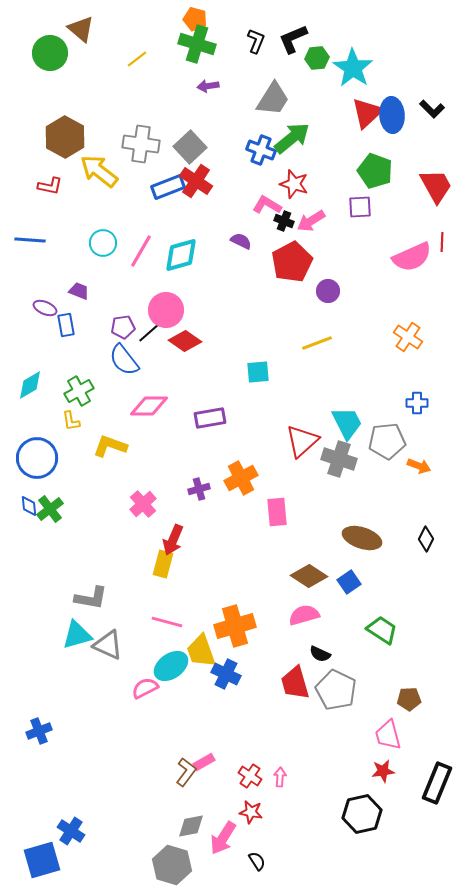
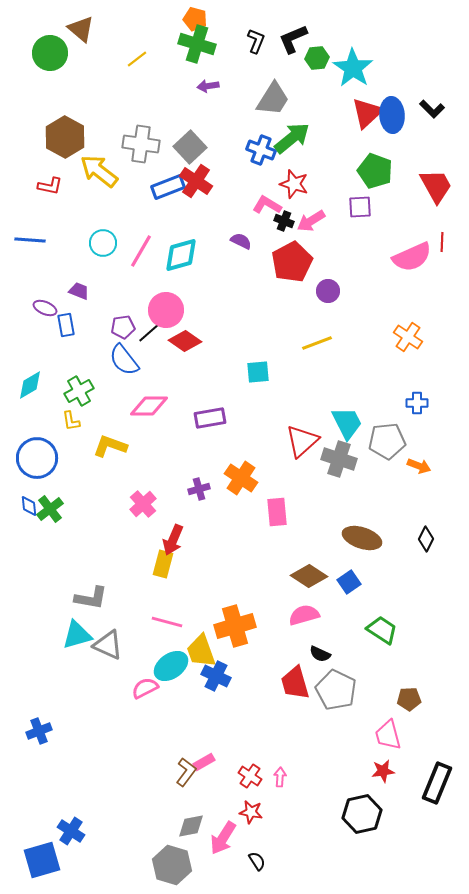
orange cross at (241, 478): rotated 28 degrees counterclockwise
blue cross at (226, 674): moved 10 px left, 2 px down
